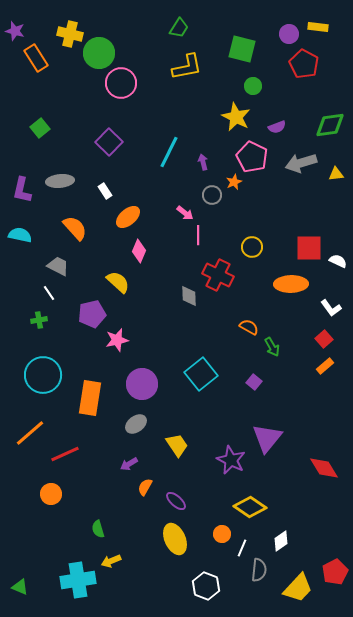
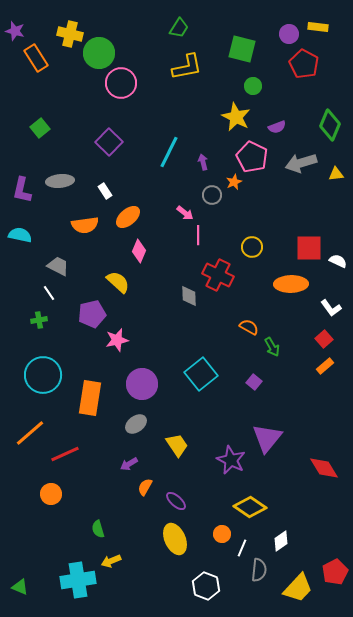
green diamond at (330, 125): rotated 60 degrees counterclockwise
orange semicircle at (75, 228): moved 10 px right, 3 px up; rotated 124 degrees clockwise
